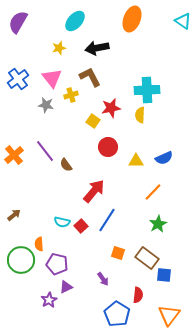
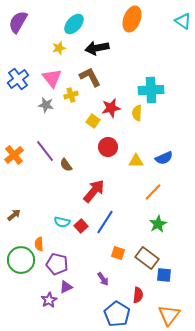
cyan ellipse: moved 1 px left, 3 px down
cyan cross: moved 4 px right
yellow semicircle: moved 3 px left, 2 px up
blue line: moved 2 px left, 2 px down
